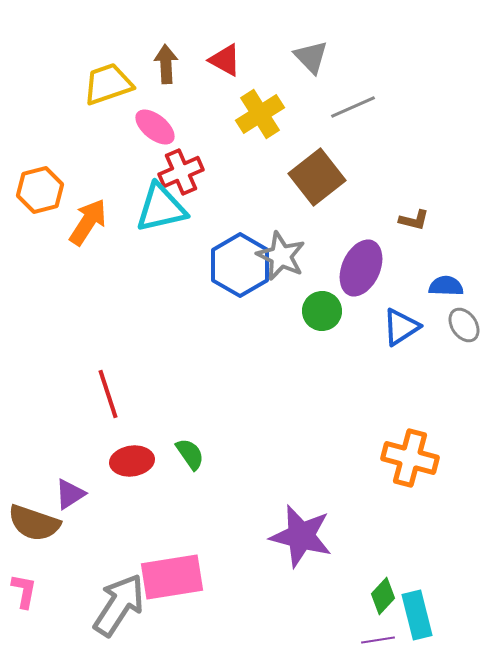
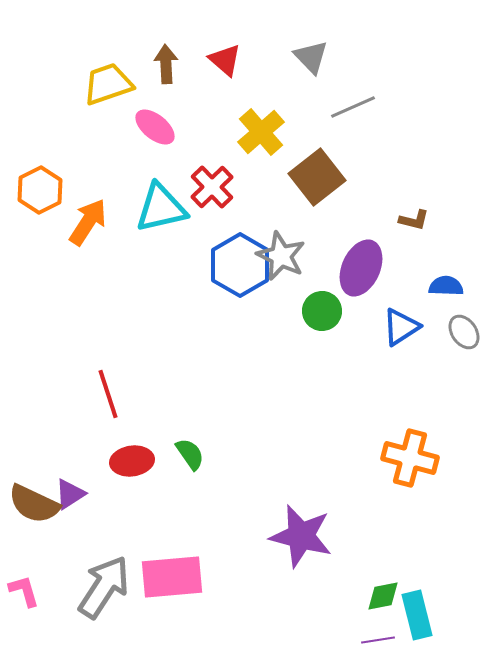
red triangle: rotated 12 degrees clockwise
yellow cross: moved 1 px right, 18 px down; rotated 9 degrees counterclockwise
red cross: moved 31 px right, 15 px down; rotated 21 degrees counterclockwise
orange hexagon: rotated 12 degrees counterclockwise
gray ellipse: moved 7 px down
brown semicircle: moved 19 px up; rotated 6 degrees clockwise
pink rectangle: rotated 4 degrees clockwise
pink L-shape: rotated 27 degrees counterclockwise
green diamond: rotated 36 degrees clockwise
gray arrow: moved 15 px left, 18 px up
